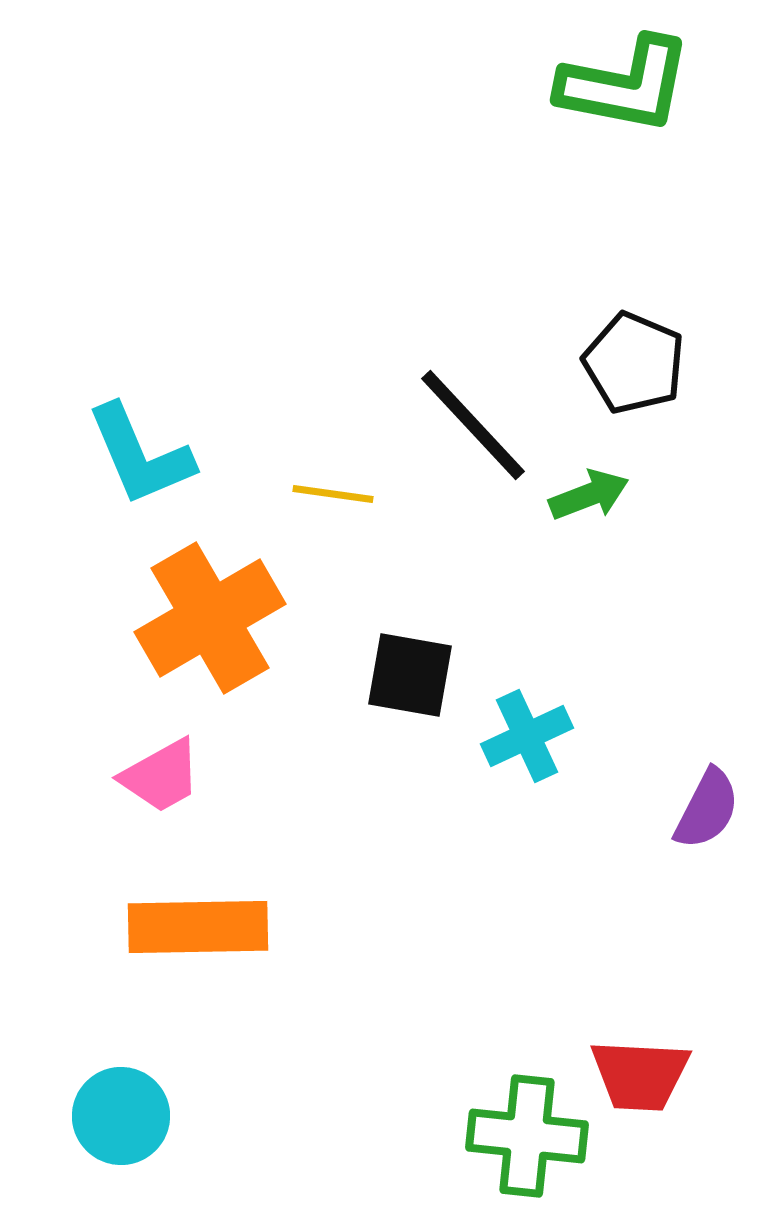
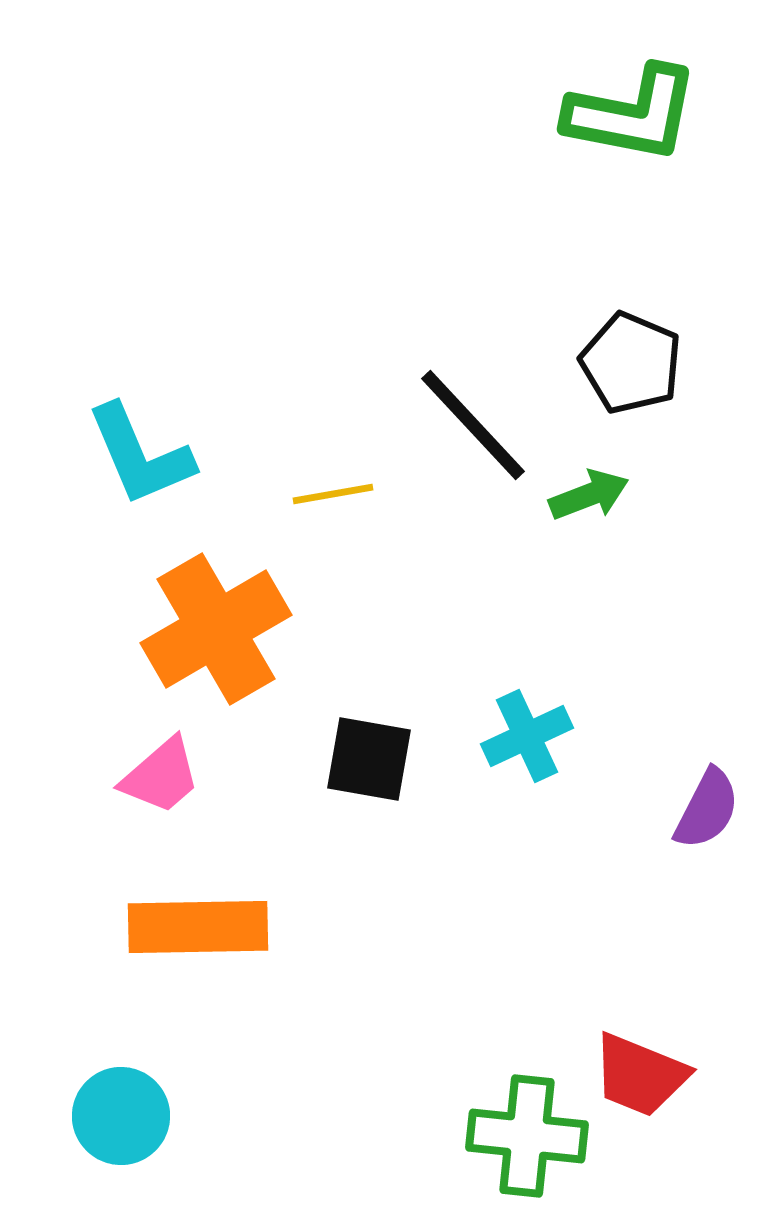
green L-shape: moved 7 px right, 29 px down
black pentagon: moved 3 px left
yellow line: rotated 18 degrees counterclockwise
orange cross: moved 6 px right, 11 px down
black square: moved 41 px left, 84 px down
pink trapezoid: rotated 12 degrees counterclockwise
red trapezoid: rotated 19 degrees clockwise
